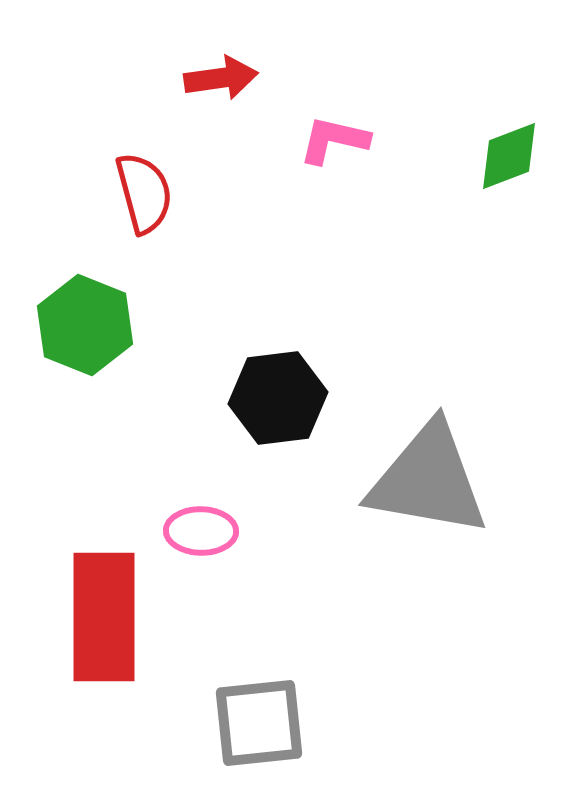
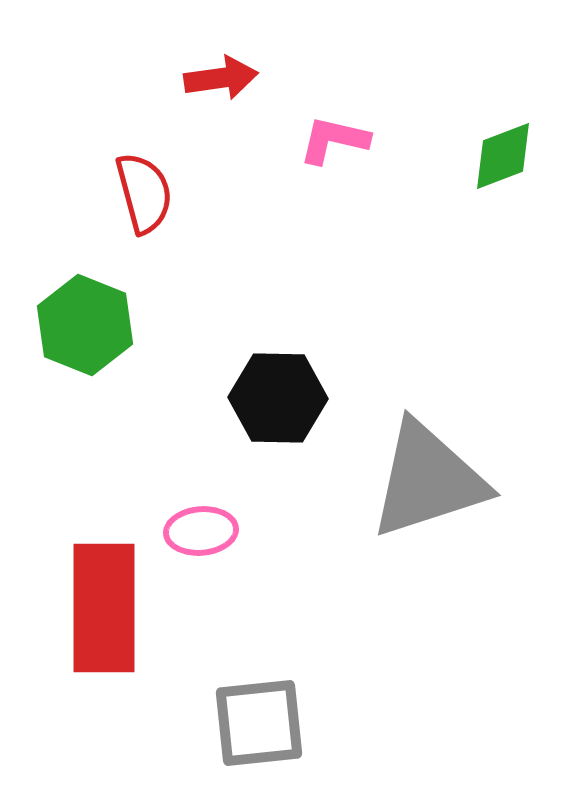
green diamond: moved 6 px left
black hexagon: rotated 8 degrees clockwise
gray triangle: rotated 28 degrees counterclockwise
pink ellipse: rotated 6 degrees counterclockwise
red rectangle: moved 9 px up
